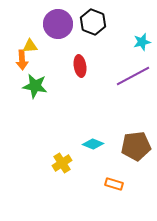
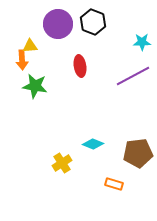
cyan star: rotated 12 degrees clockwise
brown pentagon: moved 2 px right, 7 px down
